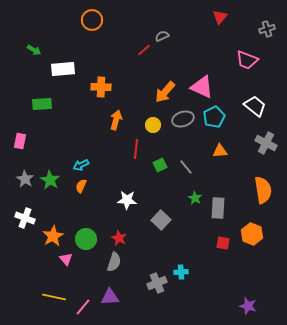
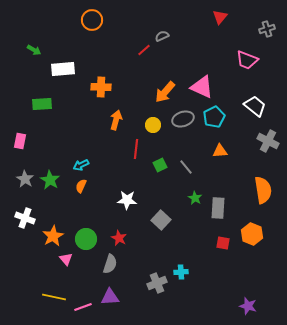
gray cross at (266, 143): moved 2 px right, 2 px up
gray semicircle at (114, 262): moved 4 px left, 2 px down
pink line at (83, 307): rotated 30 degrees clockwise
